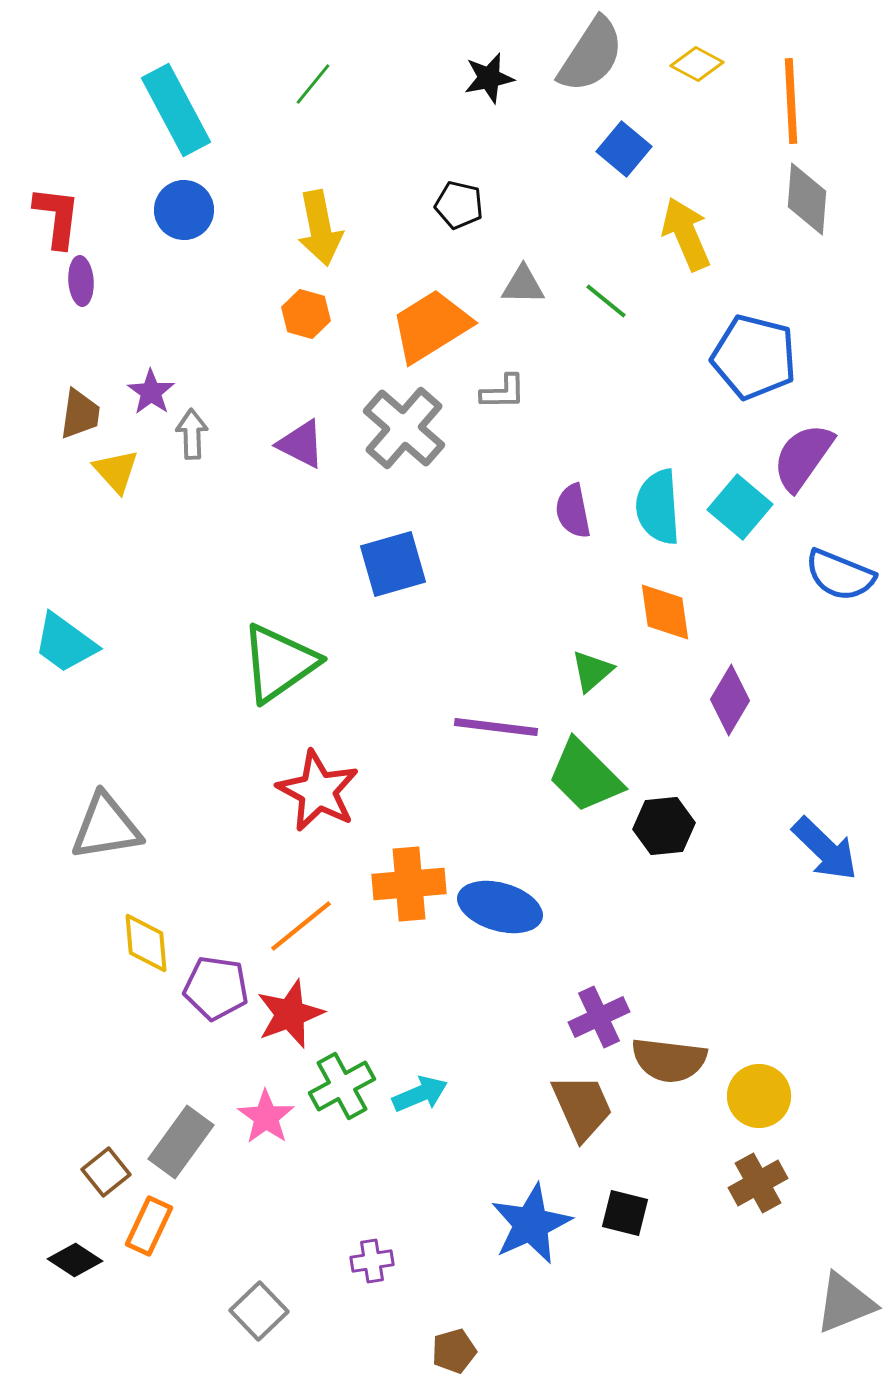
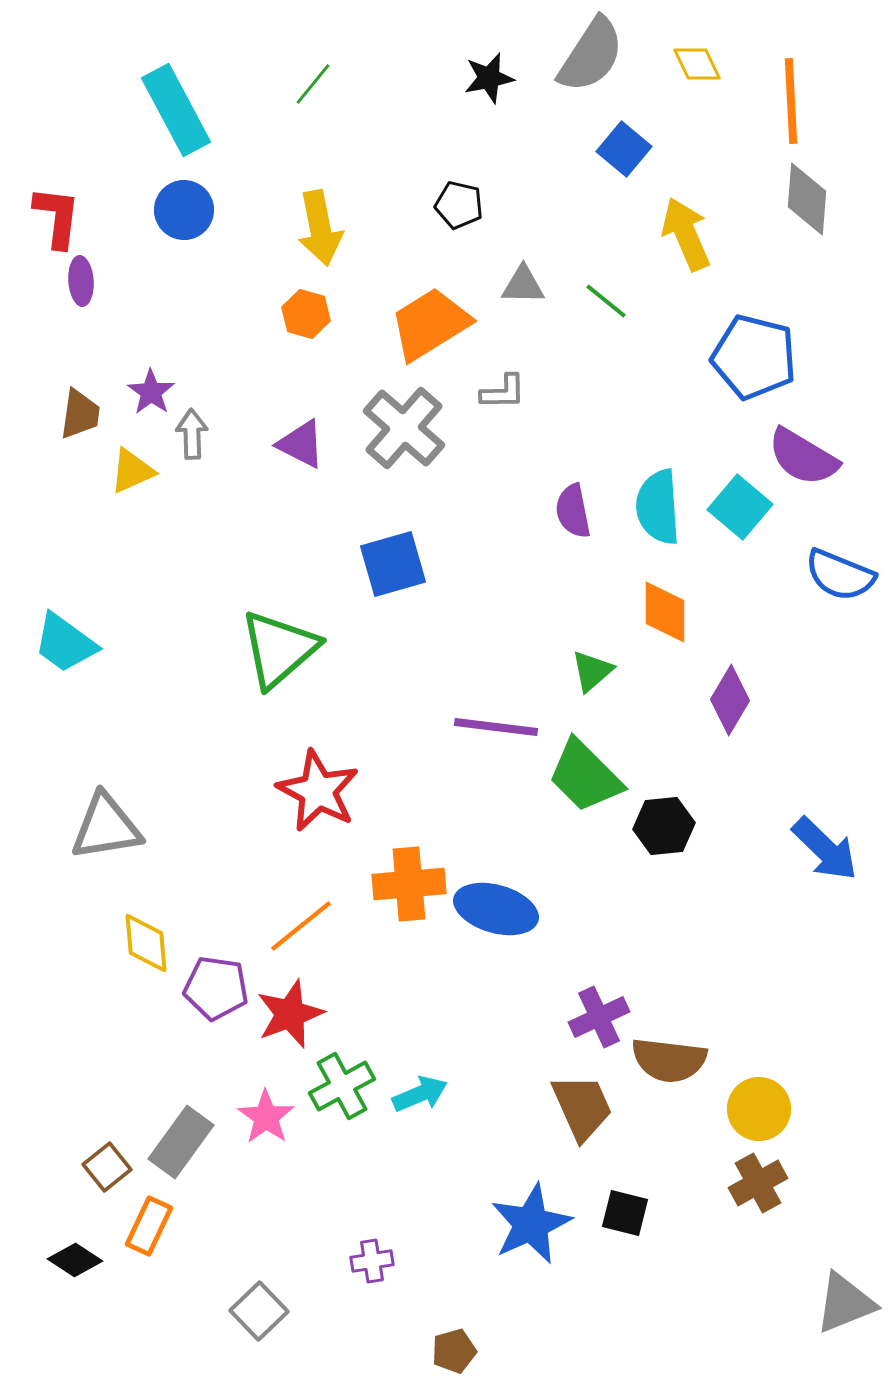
yellow diamond at (697, 64): rotated 36 degrees clockwise
orange trapezoid at (431, 326): moved 1 px left, 2 px up
purple semicircle at (803, 457): rotated 94 degrees counterclockwise
yellow triangle at (116, 471): moved 16 px right; rotated 48 degrees clockwise
orange diamond at (665, 612): rotated 8 degrees clockwise
green triangle at (279, 663): moved 14 px up; rotated 6 degrees counterclockwise
blue ellipse at (500, 907): moved 4 px left, 2 px down
yellow circle at (759, 1096): moved 13 px down
brown square at (106, 1172): moved 1 px right, 5 px up
